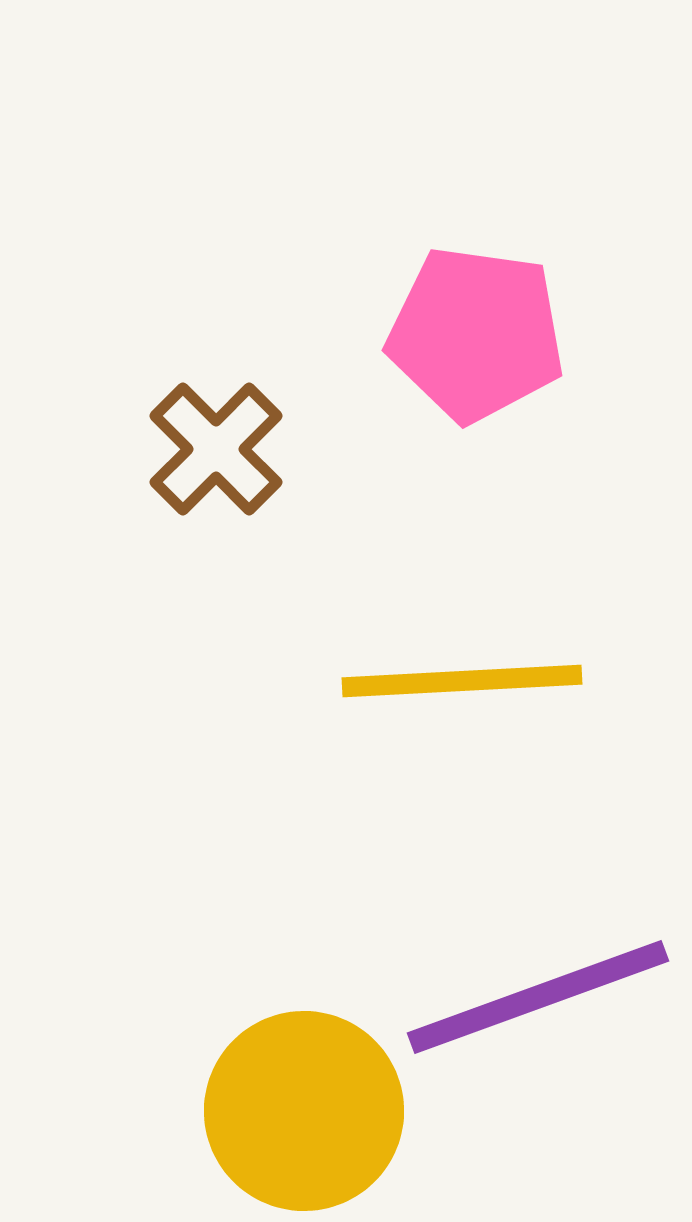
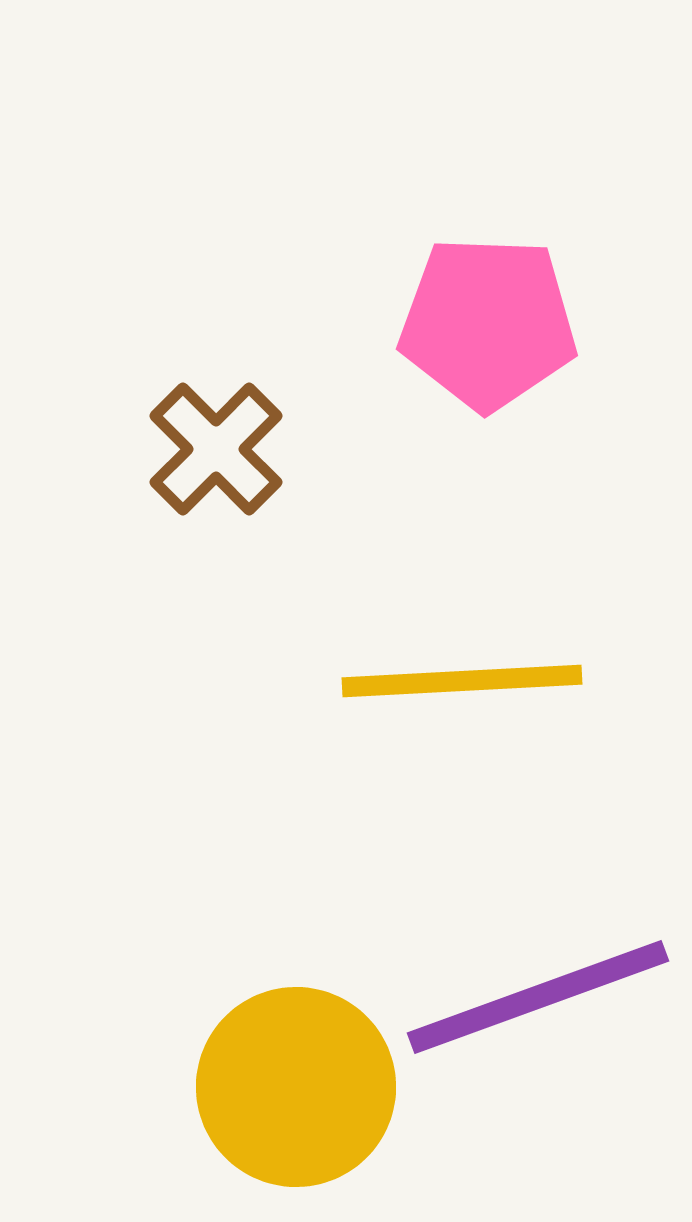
pink pentagon: moved 12 px right, 11 px up; rotated 6 degrees counterclockwise
yellow circle: moved 8 px left, 24 px up
